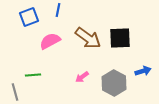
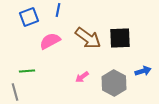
green line: moved 6 px left, 4 px up
